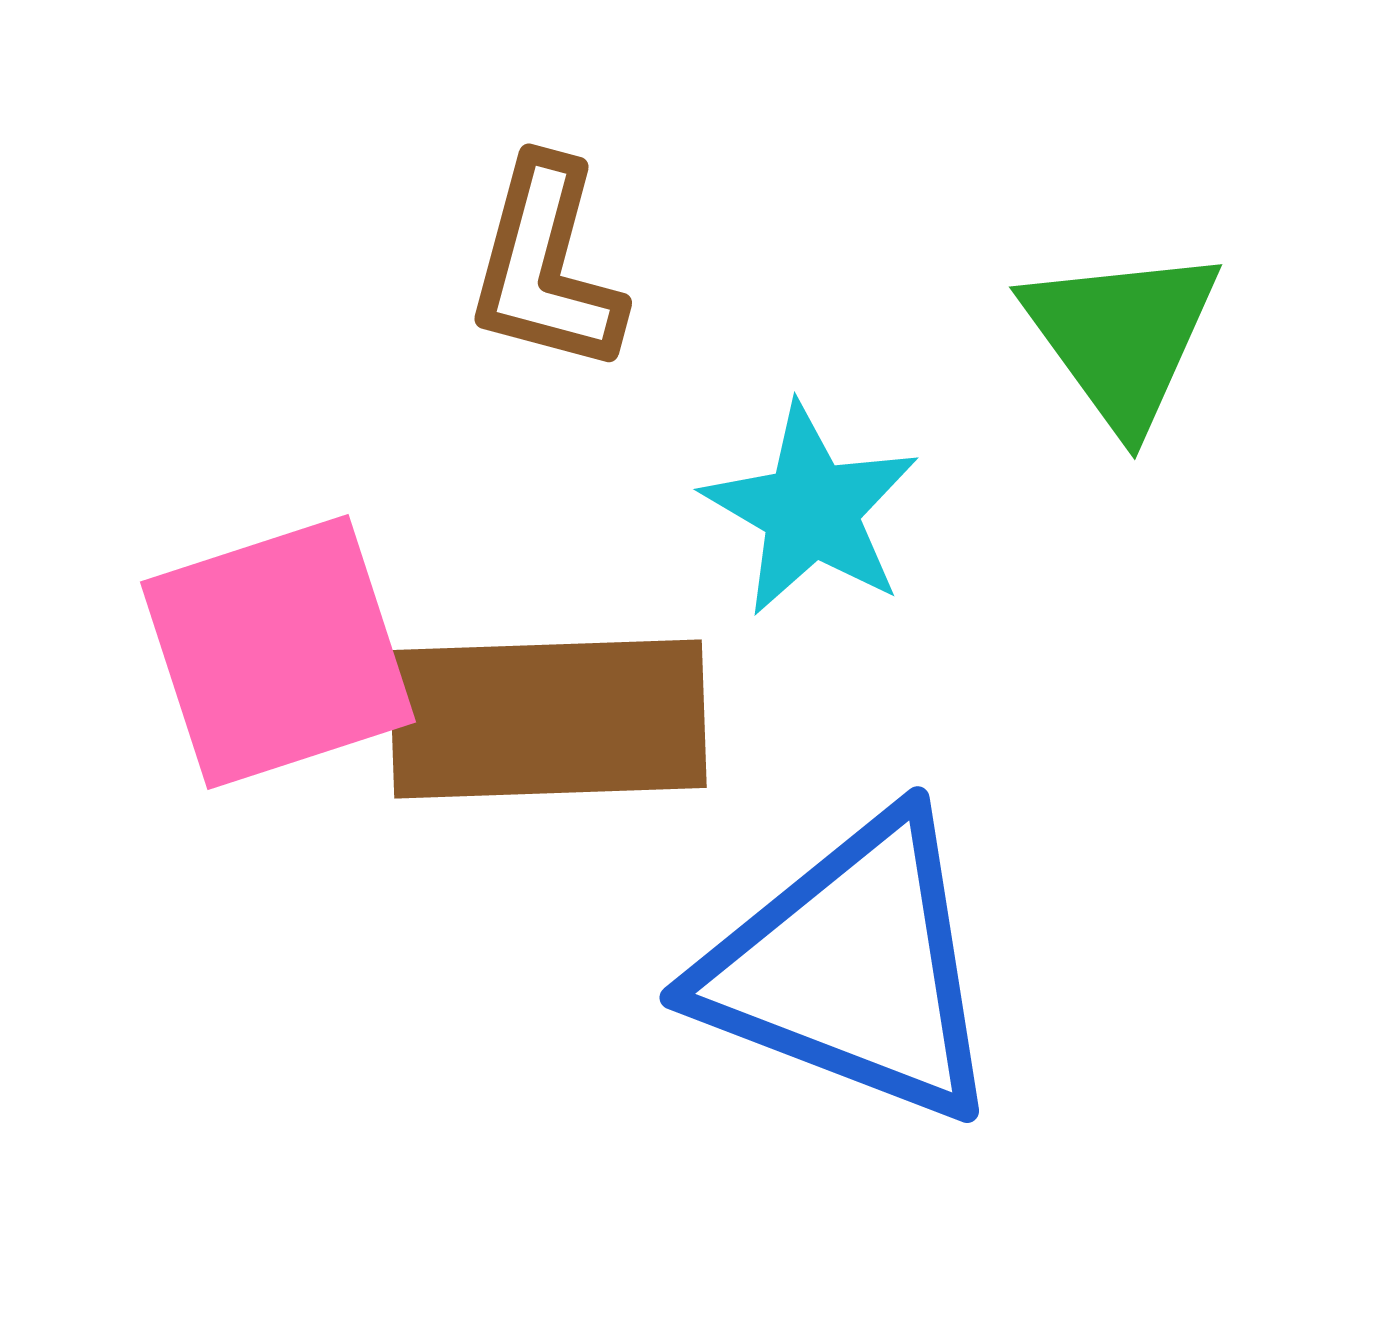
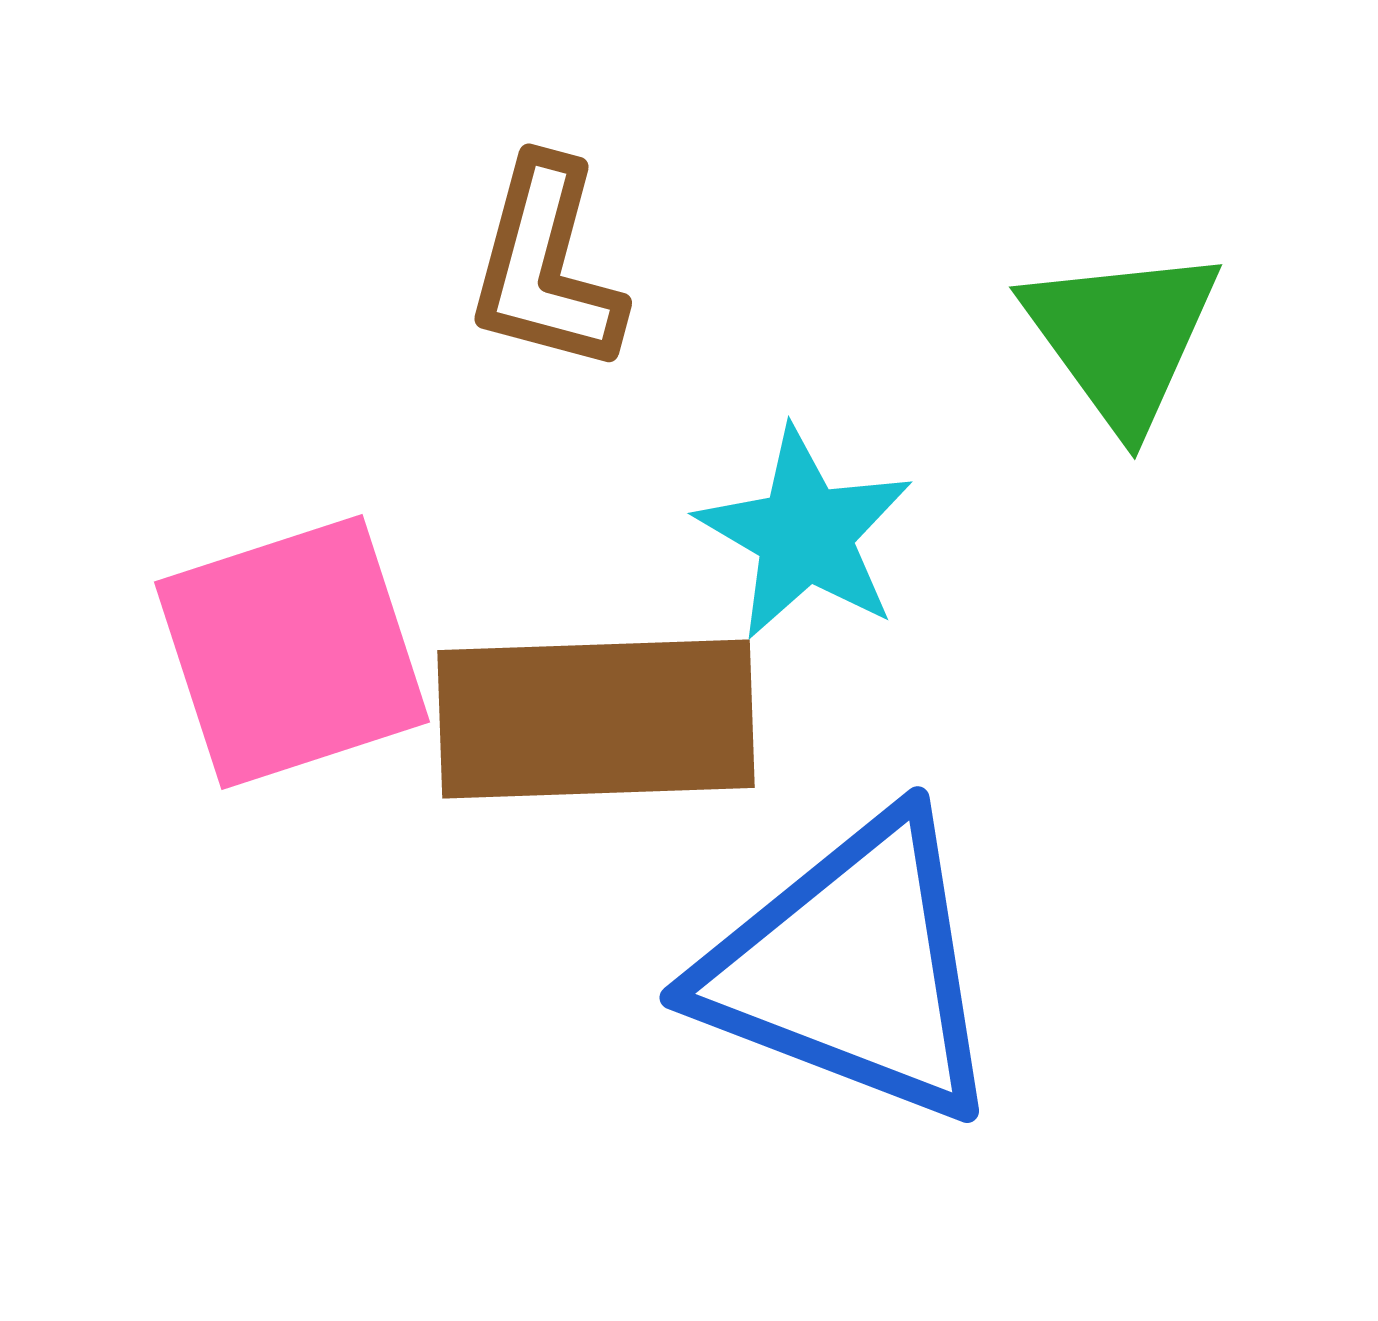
cyan star: moved 6 px left, 24 px down
pink square: moved 14 px right
brown rectangle: moved 48 px right
